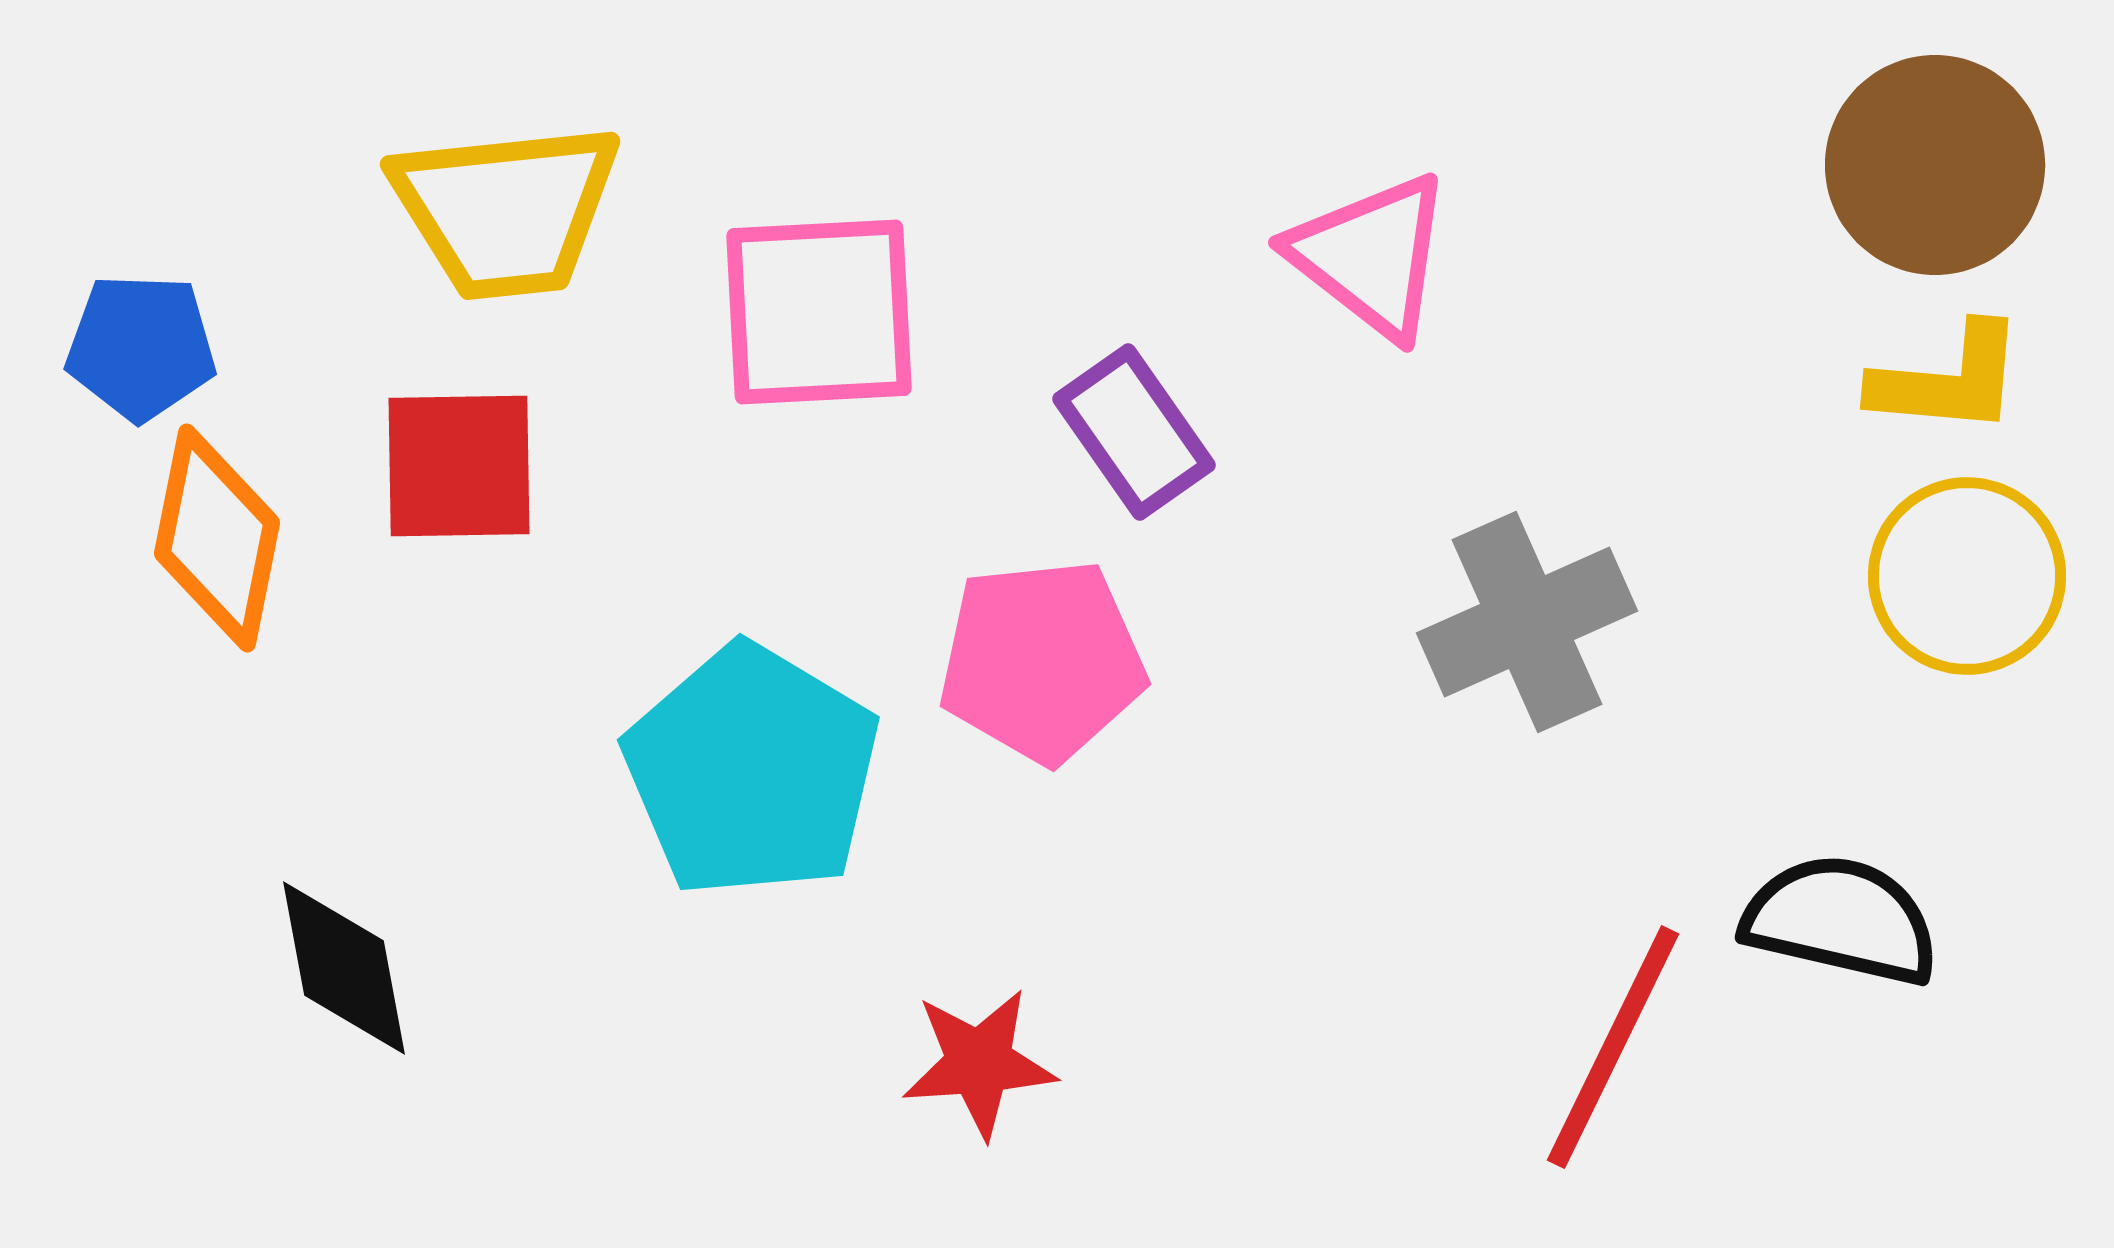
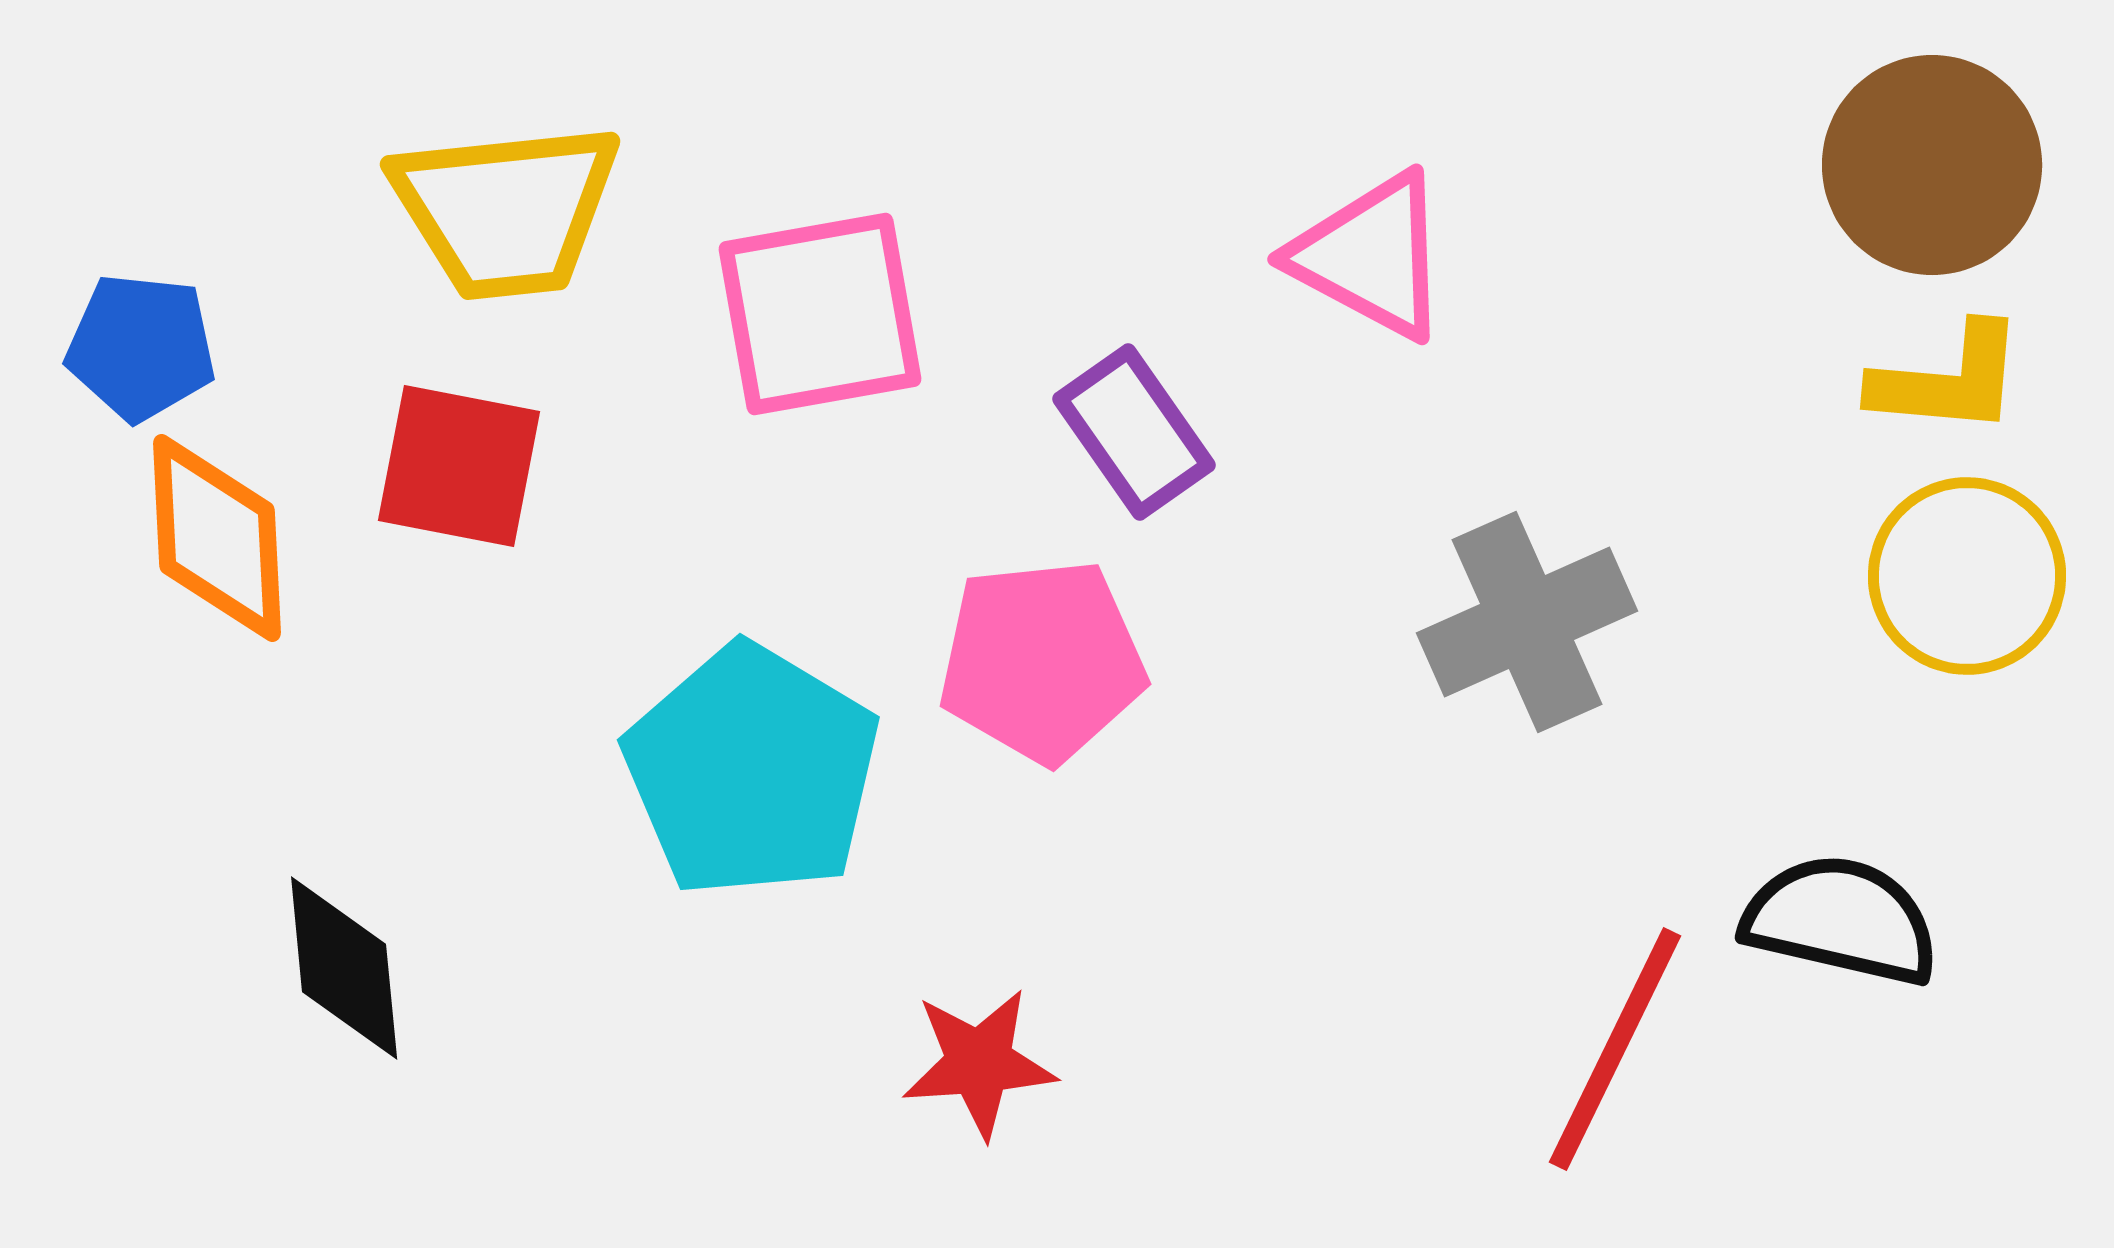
brown circle: moved 3 px left
pink triangle: rotated 10 degrees counterclockwise
pink square: moved 1 px right, 2 px down; rotated 7 degrees counterclockwise
blue pentagon: rotated 4 degrees clockwise
red square: rotated 12 degrees clockwise
orange diamond: rotated 14 degrees counterclockwise
black diamond: rotated 5 degrees clockwise
red line: moved 2 px right, 2 px down
